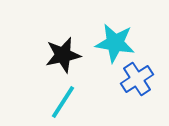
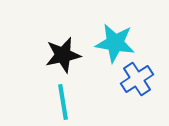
cyan line: rotated 42 degrees counterclockwise
